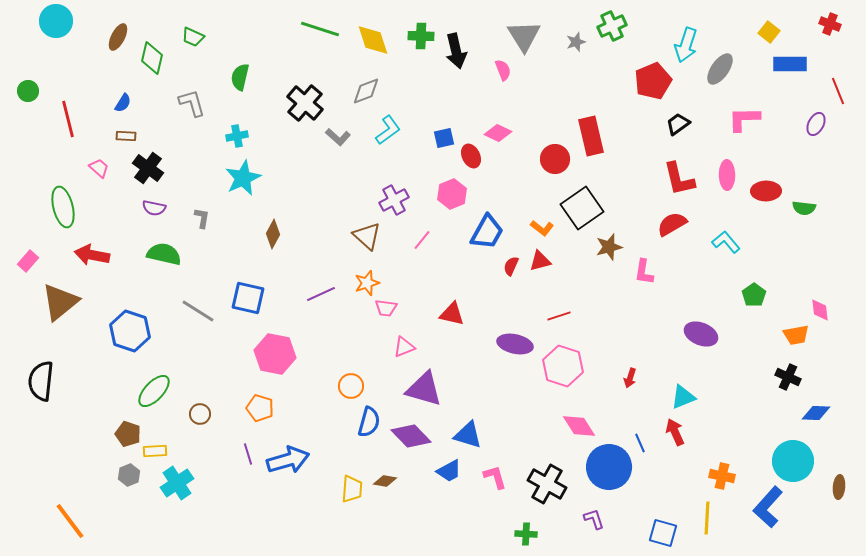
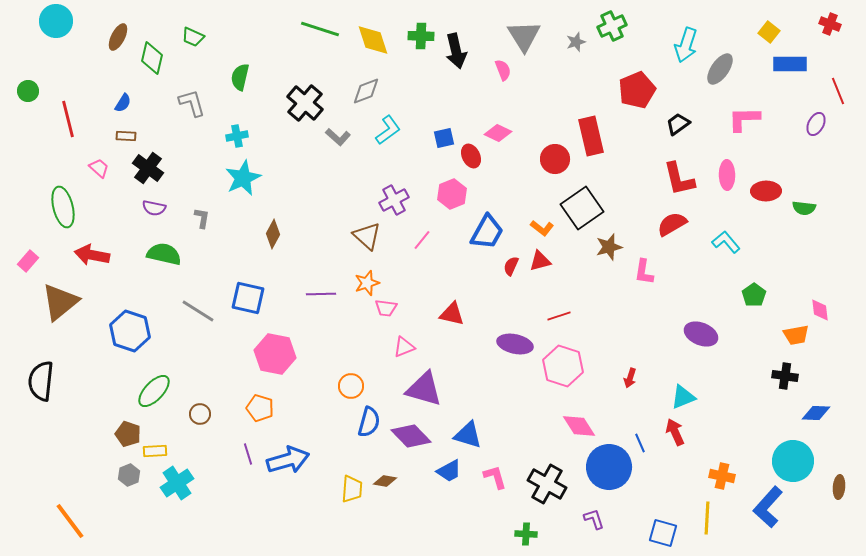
red pentagon at (653, 81): moved 16 px left, 9 px down
purple line at (321, 294): rotated 24 degrees clockwise
black cross at (788, 377): moved 3 px left, 1 px up; rotated 15 degrees counterclockwise
